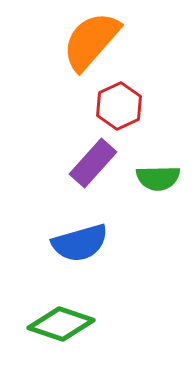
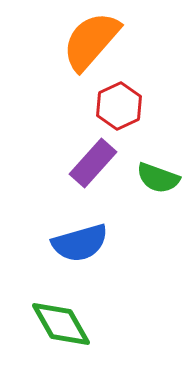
green semicircle: rotated 21 degrees clockwise
green diamond: rotated 42 degrees clockwise
